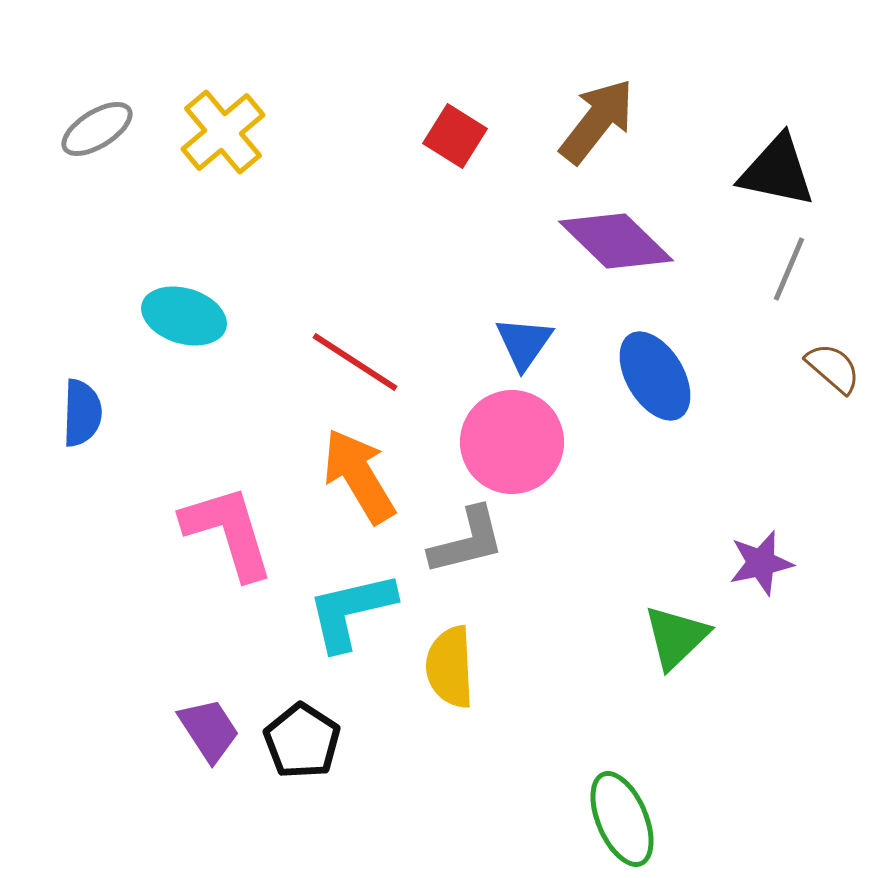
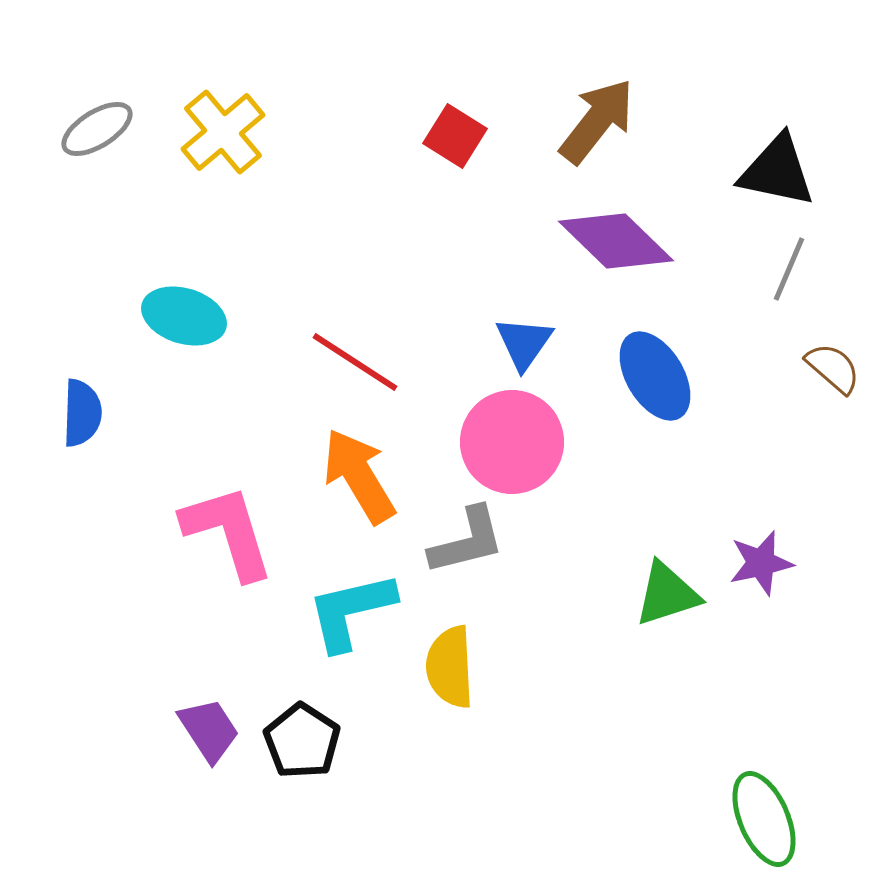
green triangle: moved 9 px left, 43 px up; rotated 26 degrees clockwise
green ellipse: moved 142 px right
